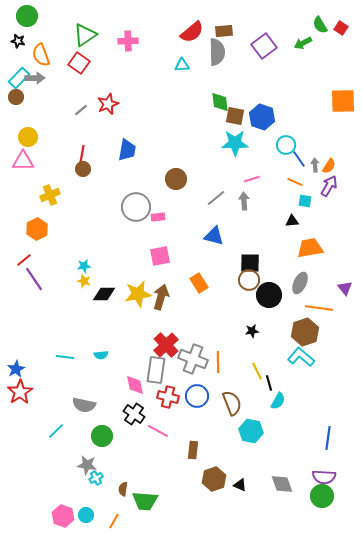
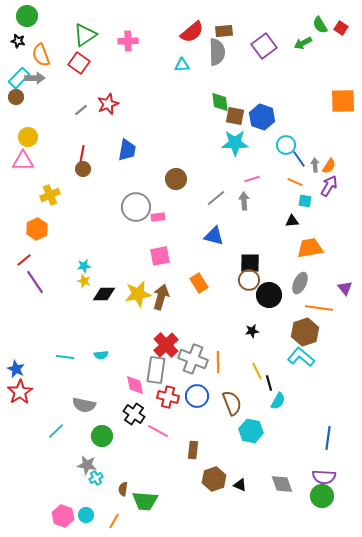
purple line at (34, 279): moved 1 px right, 3 px down
blue star at (16, 369): rotated 18 degrees counterclockwise
